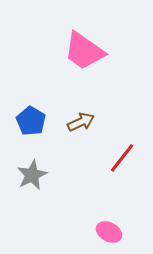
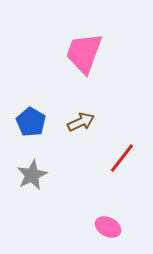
pink trapezoid: moved 2 px down; rotated 75 degrees clockwise
blue pentagon: moved 1 px down
pink ellipse: moved 1 px left, 5 px up
